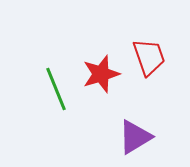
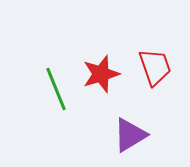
red trapezoid: moved 6 px right, 10 px down
purple triangle: moved 5 px left, 2 px up
